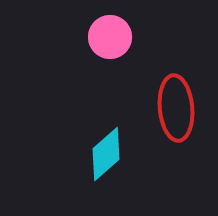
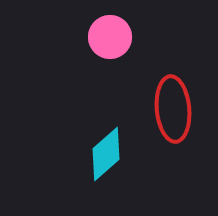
red ellipse: moved 3 px left, 1 px down
